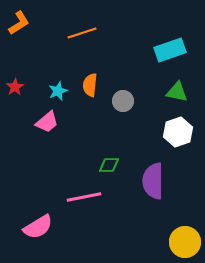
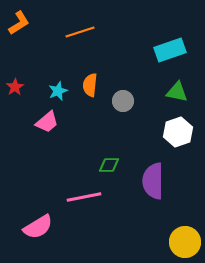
orange line: moved 2 px left, 1 px up
